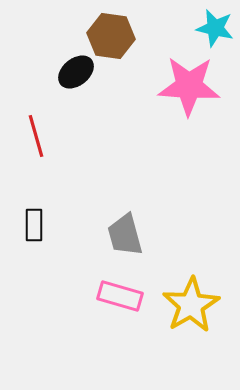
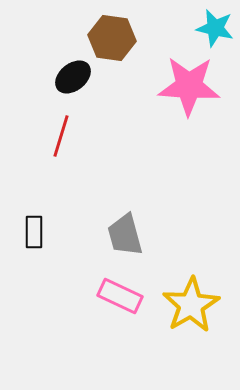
brown hexagon: moved 1 px right, 2 px down
black ellipse: moved 3 px left, 5 px down
red line: moved 25 px right; rotated 33 degrees clockwise
black rectangle: moved 7 px down
pink rectangle: rotated 9 degrees clockwise
